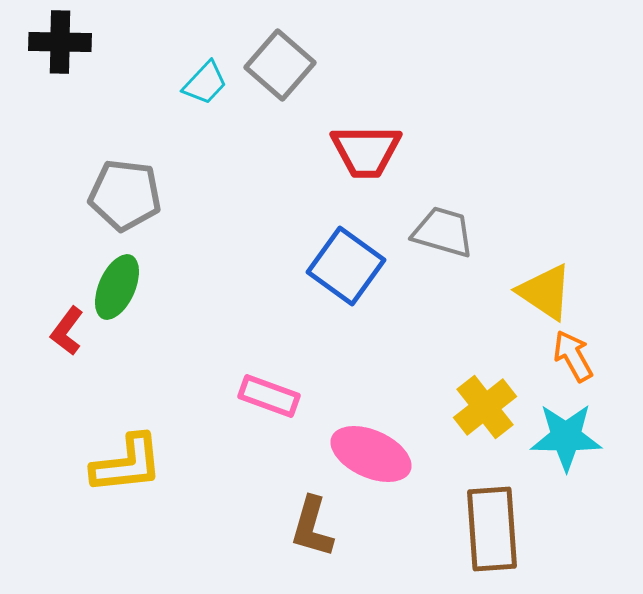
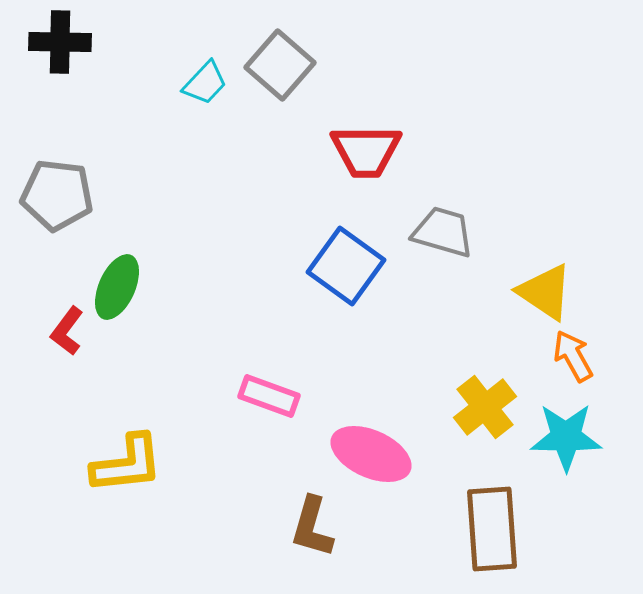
gray pentagon: moved 68 px left
